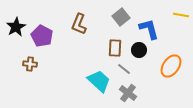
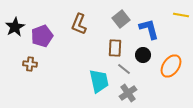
gray square: moved 2 px down
black star: moved 1 px left
purple pentagon: rotated 25 degrees clockwise
black circle: moved 4 px right, 5 px down
cyan trapezoid: rotated 35 degrees clockwise
gray cross: rotated 18 degrees clockwise
